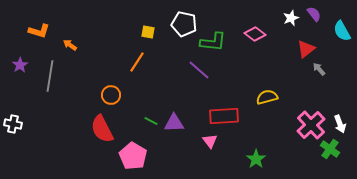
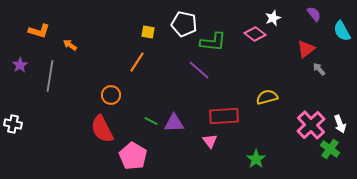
white star: moved 18 px left
